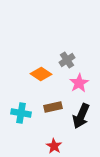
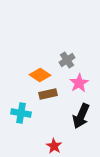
orange diamond: moved 1 px left, 1 px down
brown rectangle: moved 5 px left, 13 px up
